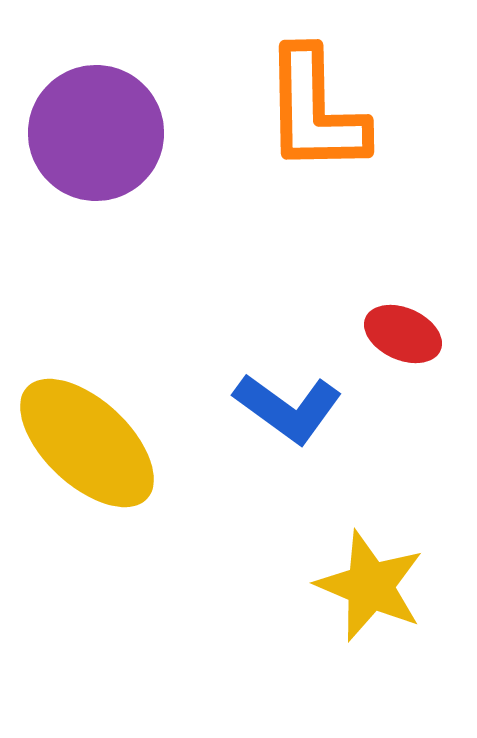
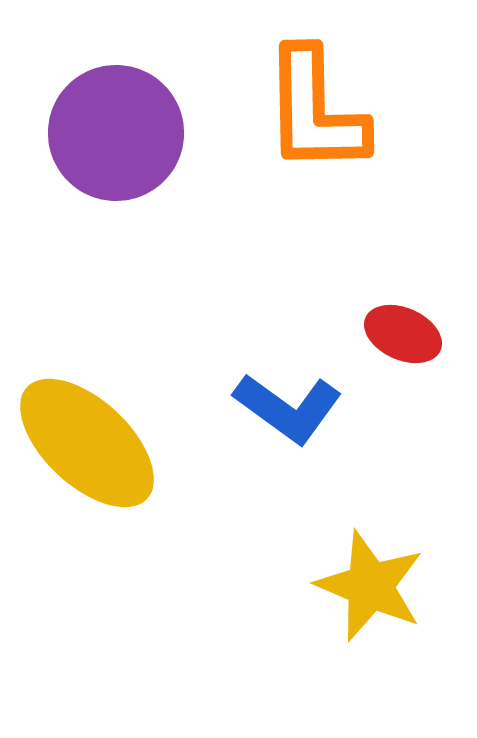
purple circle: moved 20 px right
